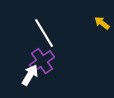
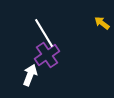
purple cross: moved 5 px right, 6 px up
white arrow: rotated 10 degrees counterclockwise
